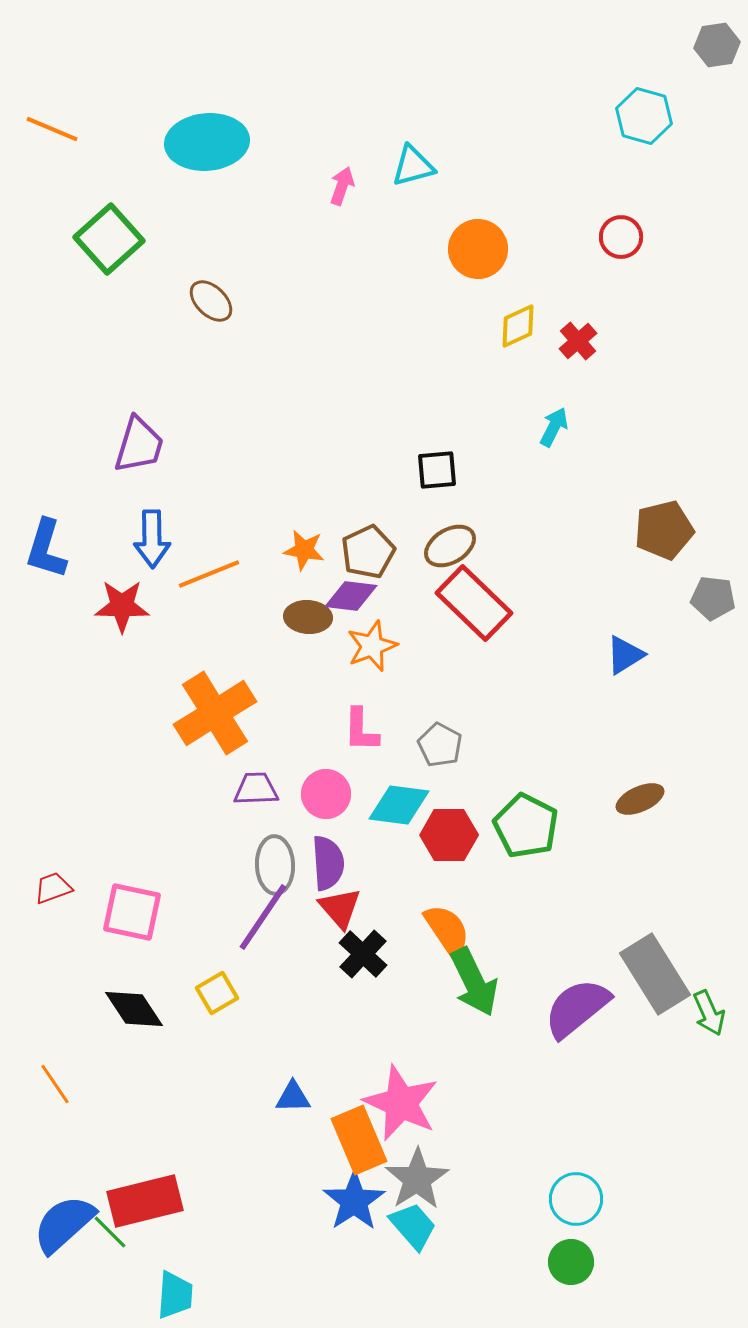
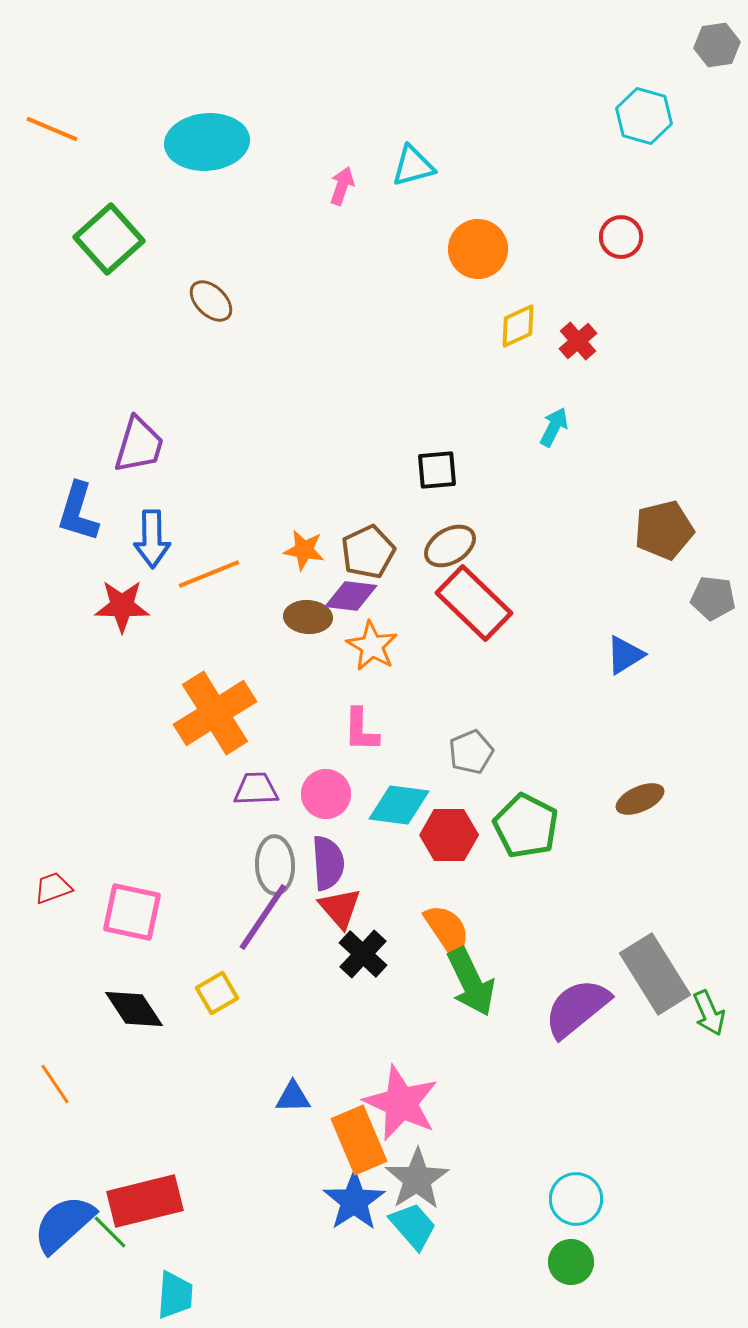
blue L-shape at (46, 549): moved 32 px right, 37 px up
orange star at (372, 646): rotated 21 degrees counterclockwise
gray pentagon at (440, 745): moved 31 px right, 7 px down; rotated 21 degrees clockwise
green arrow at (474, 982): moved 3 px left
